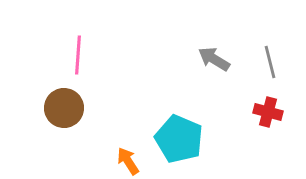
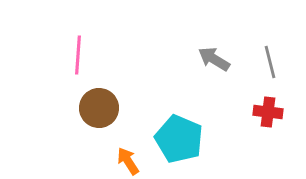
brown circle: moved 35 px right
red cross: rotated 8 degrees counterclockwise
